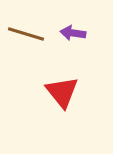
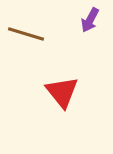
purple arrow: moved 17 px right, 13 px up; rotated 70 degrees counterclockwise
